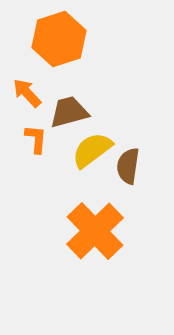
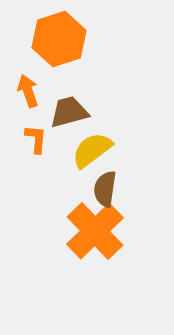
orange arrow: moved 1 px right, 2 px up; rotated 24 degrees clockwise
brown semicircle: moved 23 px left, 23 px down
